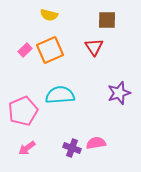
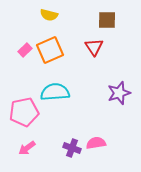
cyan semicircle: moved 5 px left, 3 px up
pink pentagon: moved 1 px right, 1 px down; rotated 12 degrees clockwise
